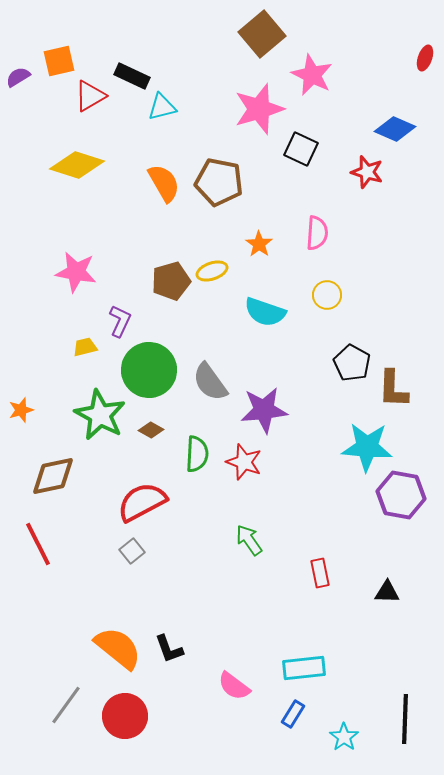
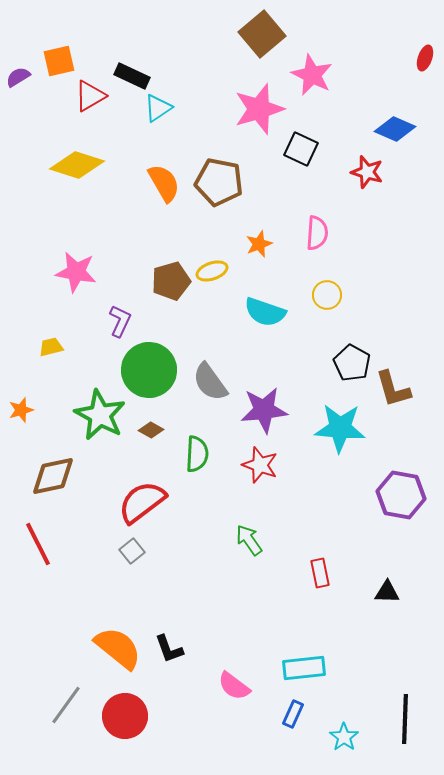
cyan triangle at (162, 107): moved 4 px left, 1 px down; rotated 20 degrees counterclockwise
orange star at (259, 244): rotated 16 degrees clockwise
yellow trapezoid at (85, 347): moved 34 px left
brown L-shape at (393, 389): rotated 18 degrees counterclockwise
cyan star at (367, 447): moved 27 px left, 19 px up
red star at (244, 462): moved 16 px right, 3 px down
red semicircle at (142, 502): rotated 9 degrees counterclockwise
blue rectangle at (293, 714): rotated 8 degrees counterclockwise
